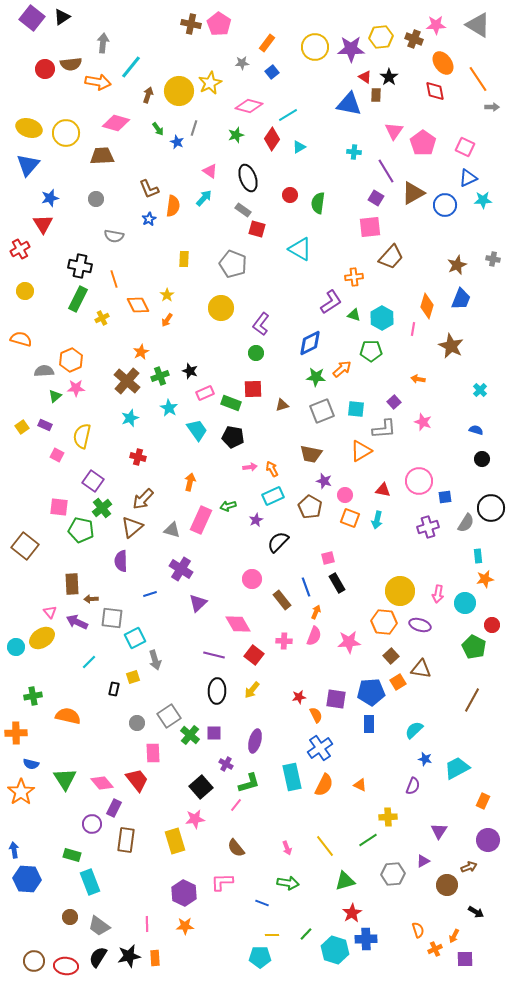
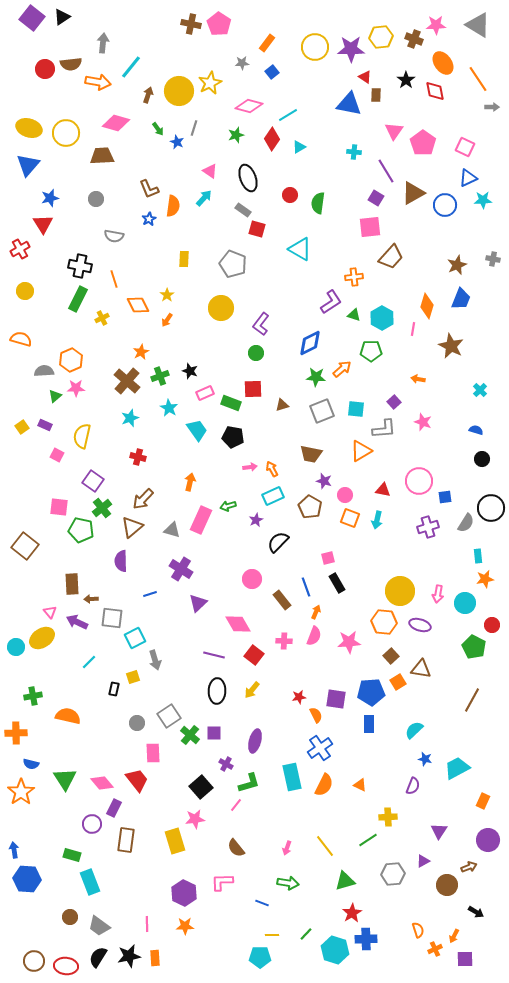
black star at (389, 77): moved 17 px right, 3 px down
pink arrow at (287, 848): rotated 40 degrees clockwise
